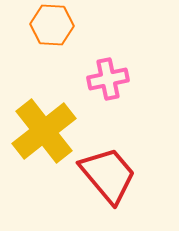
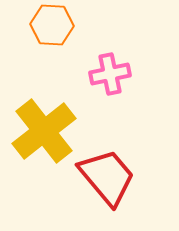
pink cross: moved 2 px right, 5 px up
red trapezoid: moved 1 px left, 2 px down
